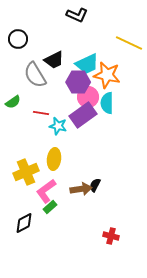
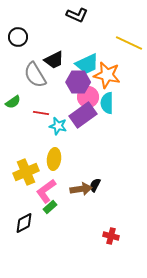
black circle: moved 2 px up
